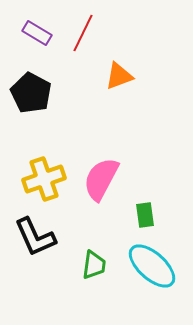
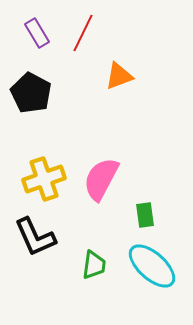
purple rectangle: rotated 28 degrees clockwise
